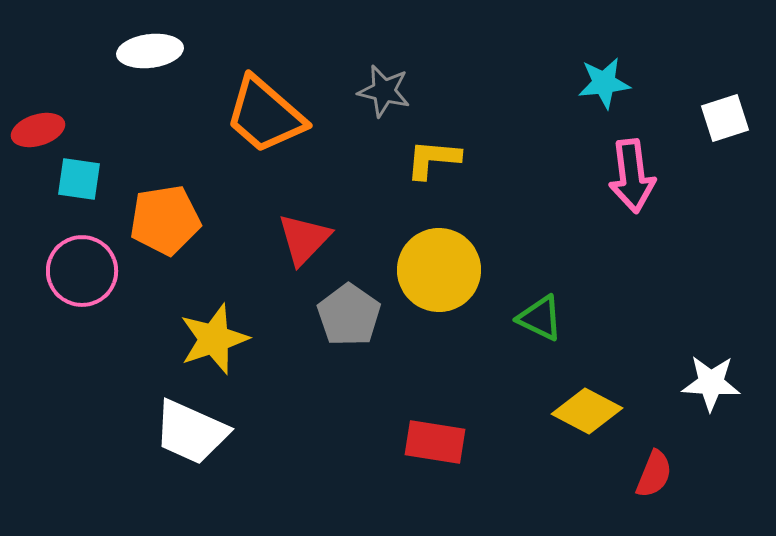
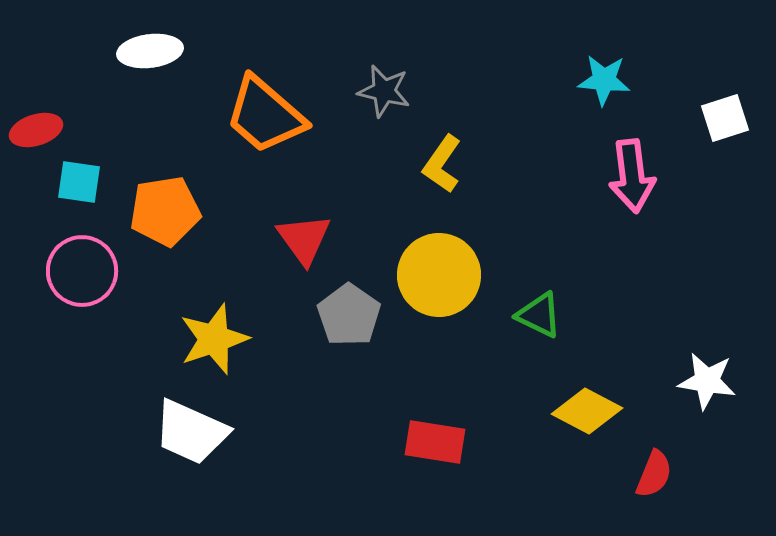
cyan star: moved 3 px up; rotated 12 degrees clockwise
red ellipse: moved 2 px left
yellow L-shape: moved 9 px right, 5 px down; rotated 60 degrees counterclockwise
cyan square: moved 3 px down
orange pentagon: moved 9 px up
red triangle: rotated 20 degrees counterclockwise
yellow circle: moved 5 px down
green triangle: moved 1 px left, 3 px up
white star: moved 4 px left, 2 px up; rotated 6 degrees clockwise
